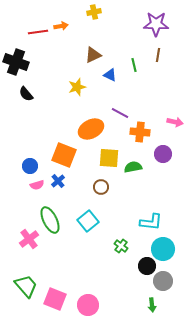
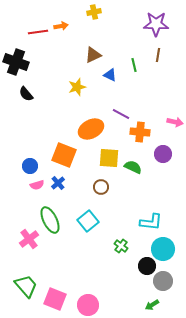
purple line: moved 1 px right, 1 px down
green semicircle: rotated 36 degrees clockwise
blue cross: moved 2 px down
green arrow: rotated 64 degrees clockwise
